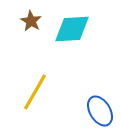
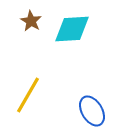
yellow line: moved 7 px left, 3 px down
blue ellipse: moved 8 px left
